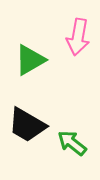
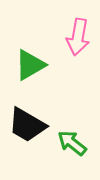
green triangle: moved 5 px down
